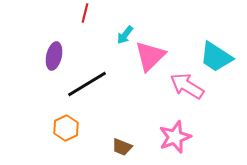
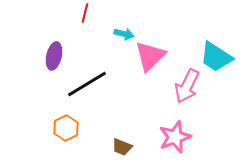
cyan arrow: moved 1 px left, 1 px up; rotated 114 degrees counterclockwise
pink arrow: rotated 96 degrees counterclockwise
